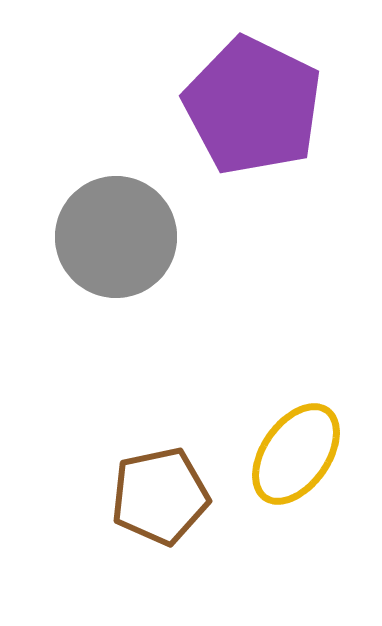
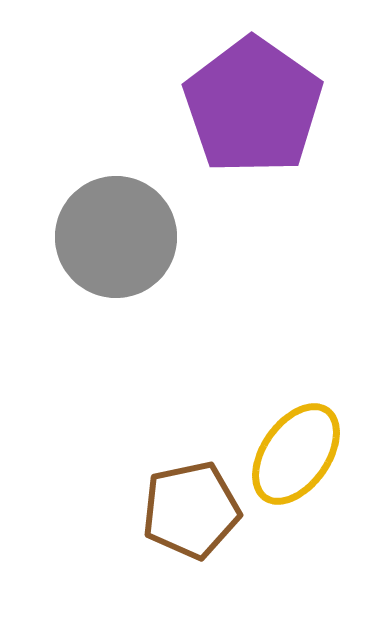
purple pentagon: rotated 9 degrees clockwise
brown pentagon: moved 31 px right, 14 px down
